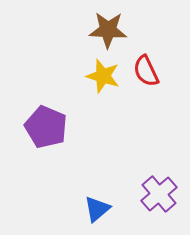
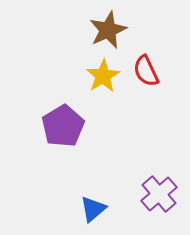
brown star: rotated 27 degrees counterclockwise
yellow star: rotated 24 degrees clockwise
purple pentagon: moved 17 px right, 1 px up; rotated 18 degrees clockwise
blue triangle: moved 4 px left
